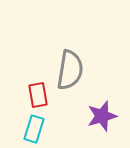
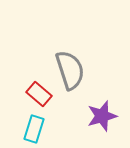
gray semicircle: rotated 27 degrees counterclockwise
red rectangle: moved 1 px right, 1 px up; rotated 40 degrees counterclockwise
